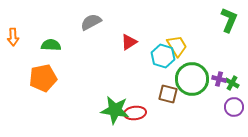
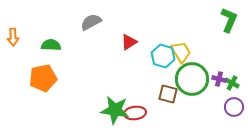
yellow trapezoid: moved 4 px right, 6 px down
